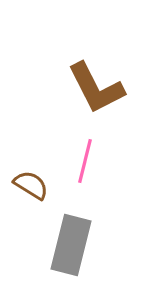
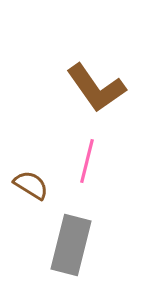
brown L-shape: rotated 8 degrees counterclockwise
pink line: moved 2 px right
